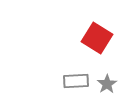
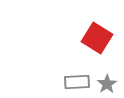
gray rectangle: moved 1 px right, 1 px down
